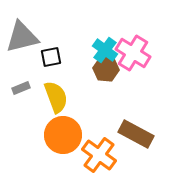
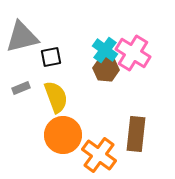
brown rectangle: rotated 68 degrees clockwise
